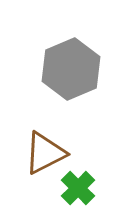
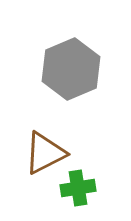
green cross: rotated 36 degrees clockwise
